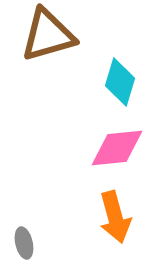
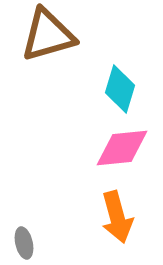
cyan diamond: moved 7 px down
pink diamond: moved 5 px right
orange arrow: moved 2 px right
